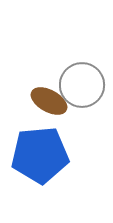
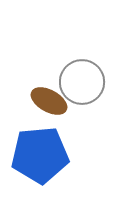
gray circle: moved 3 px up
